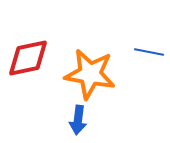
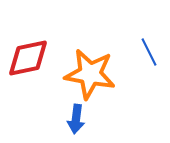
blue line: rotated 52 degrees clockwise
blue arrow: moved 2 px left, 1 px up
